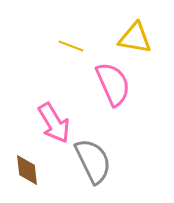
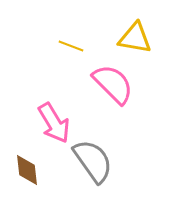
pink semicircle: rotated 21 degrees counterclockwise
gray semicircle: rotated 9 degrees counterclockwise
